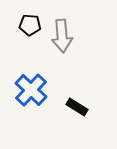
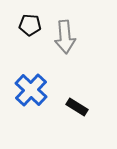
gray arrow: moved 3 px right, 1 px down
